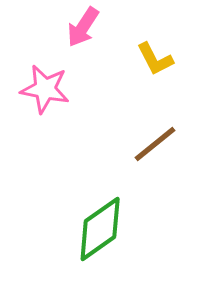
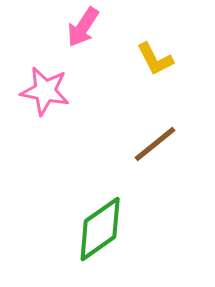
pink star: moved 2 px down
